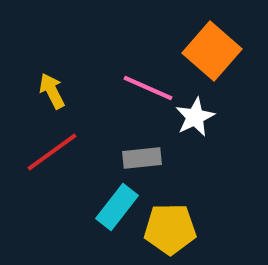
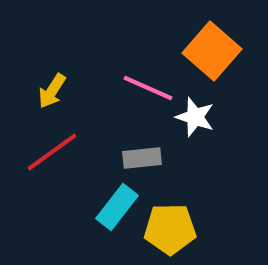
yellow arrow: rotated 120 degrees counterclockwise
white star: rotated 27 degrees counterclockwise
